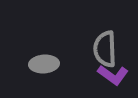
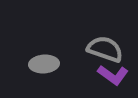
gray semicircle: rotated 111 degrees clockwise
